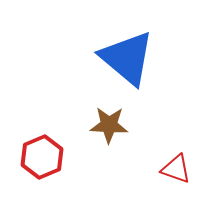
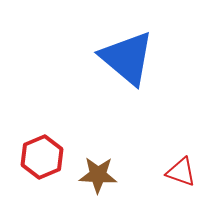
brown star: moved 11 px left, 50 px down
red triangle: moved 5 px right, 3 px down
